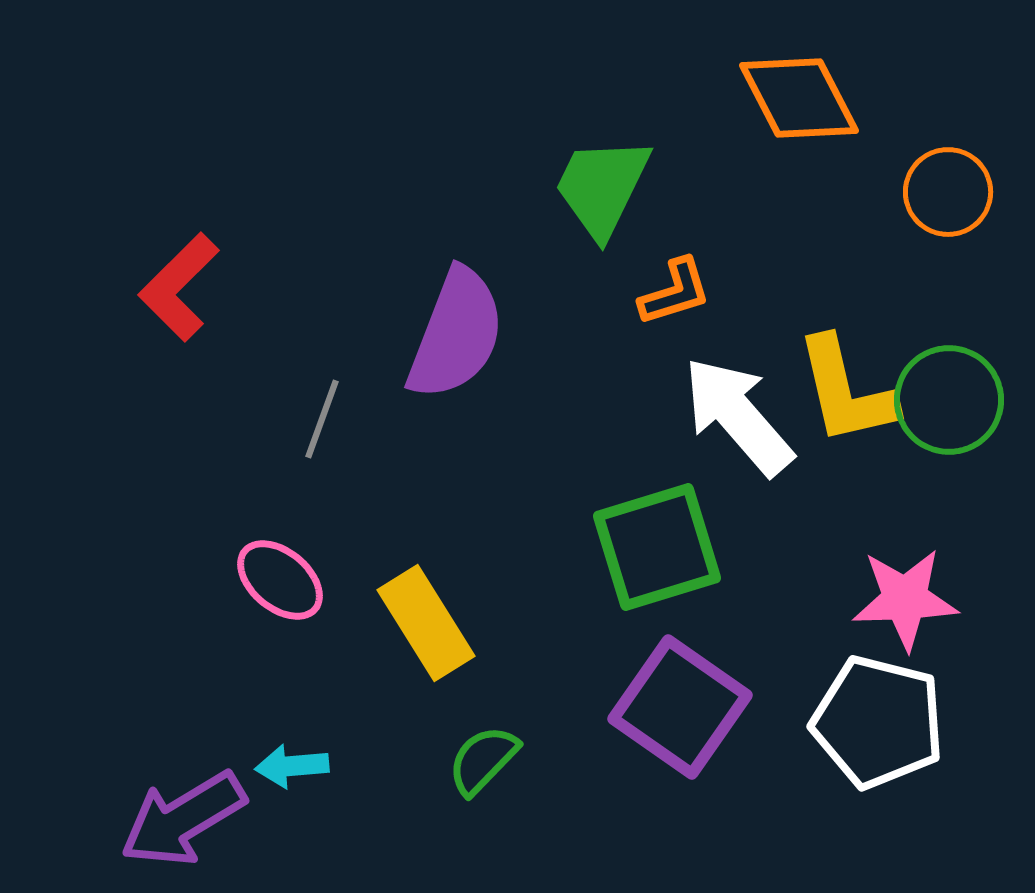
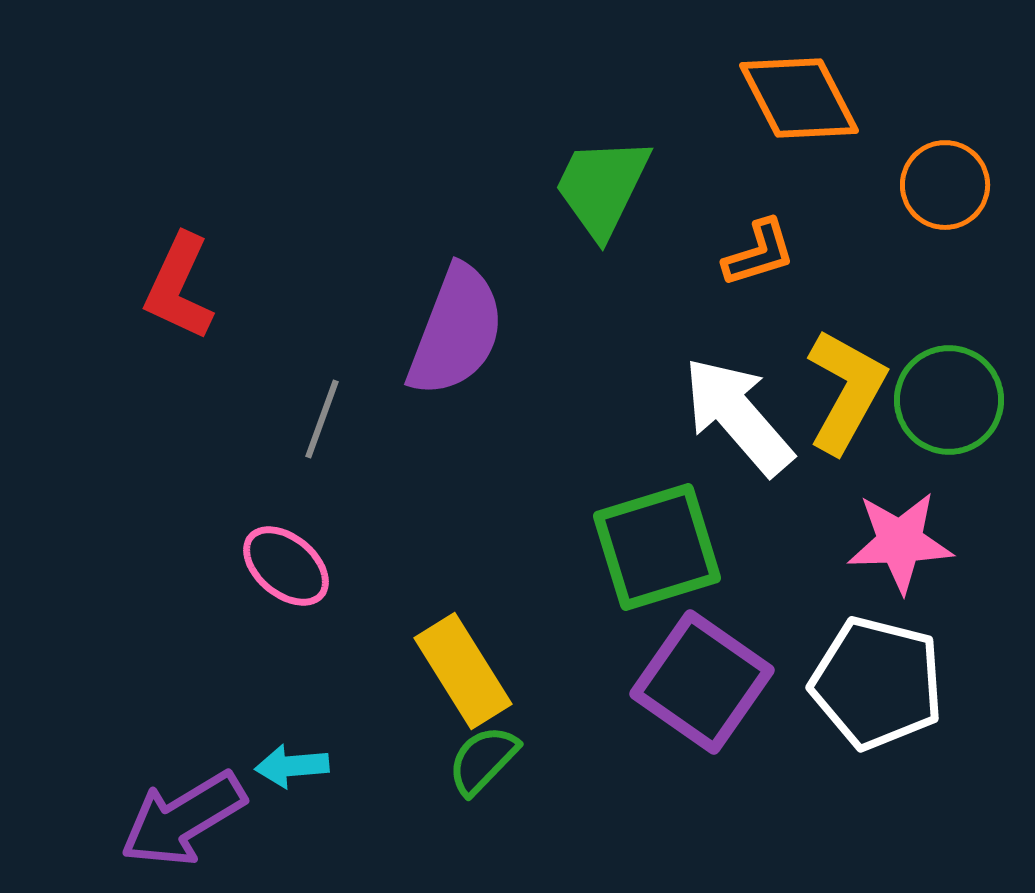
orange circle: moved 3 px left, 7 px up
red L-shape: rotated 20 degrees counterclockwise
orange L-shape: moved 84 px right, 39 px up
purple semicircle: moved 3 px up
yellow L-shape: rotated 138 degrees counterclockwise
pink ellipse: moved 6 px right, 14 px up
pink star: moved 5 px left, 57 px up
yellow rectangle: moved 37 px right, 48 px down
purple square: moved 22 px right, 25 px up
white pentagon: moved 1 px left, 39 px up
